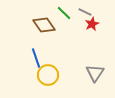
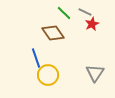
brown diamond: moved 9 px right, 8 px down
